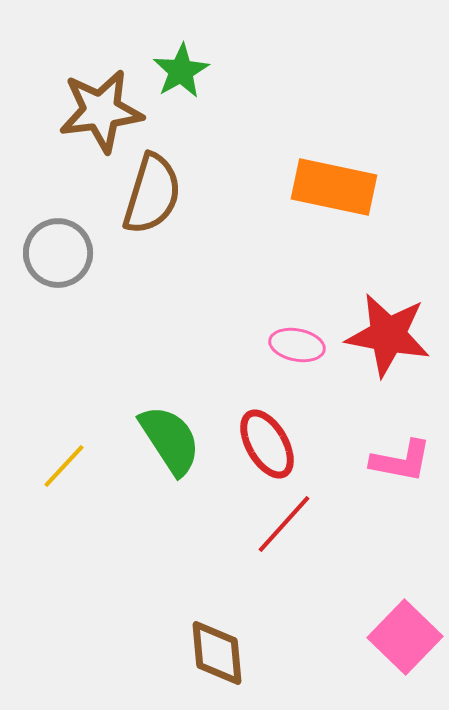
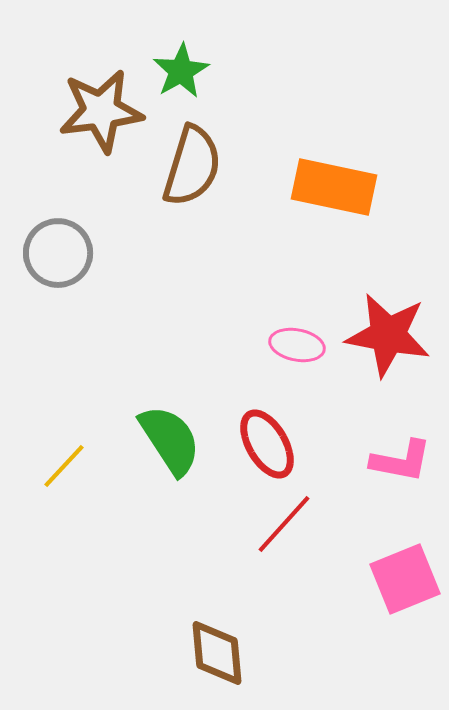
brown semicircle: moved 40 px right, 28 px up
pink square: moved 58 px up; rotated 24 degrees clockwise
